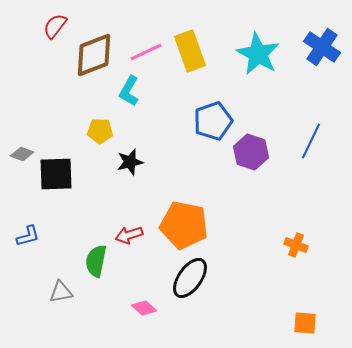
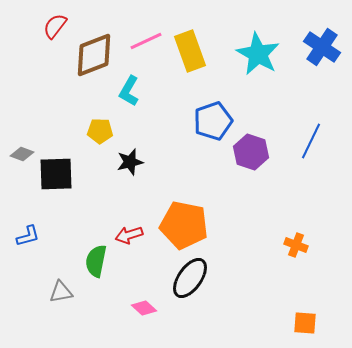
pink line: moved 11 px up
